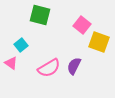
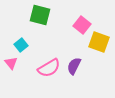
pink triangle: rotated 16 degrees clockwise
